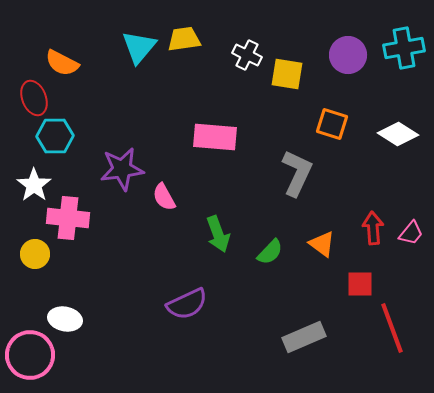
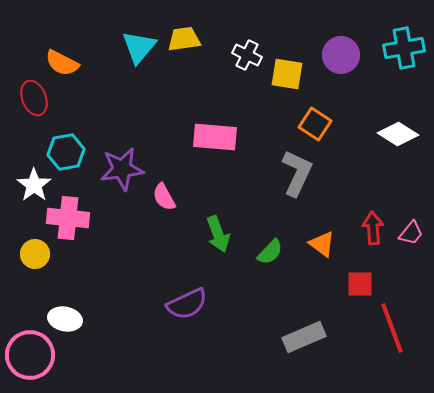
purple circle: moved 7 px left
orange square: moved 17 px left; rotated 16 degrees clockwise
cyan hexagon: moved 11 px right, 16 px down; rotated 9 degrees counterclockwise
